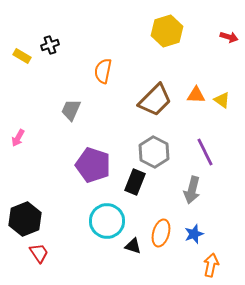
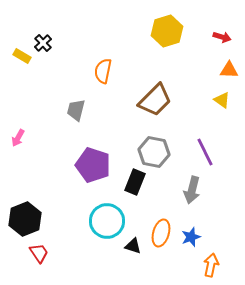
red arrow: moved 7 px left
black cross: moved 7 px left, 2 px up; rotated 24 degrees counterclockwise
orange triangle: moved 33 px right, 25 px up
gray trapezoid: moved 5 px right; rotated 10 degrees counterclockwise
gray hexagon: rotated 16 degrees counterclockwise
blue star: moved 3 px left, 3 px down
